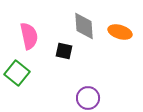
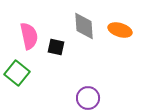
orange ellipse: moved 2 px up
black square: moved 8 px left, 4 px up
